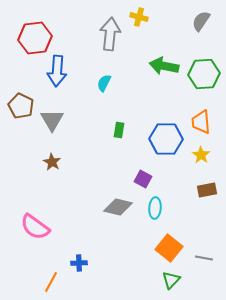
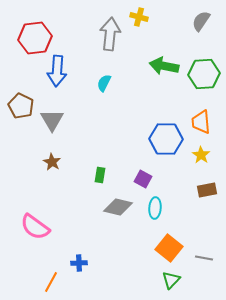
green rectangle: moved 19 px left, 45 px down
